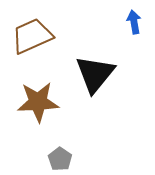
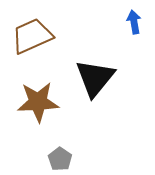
black triangle: moved 4 px down
